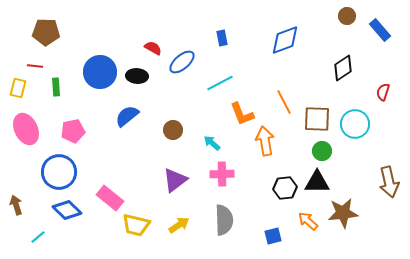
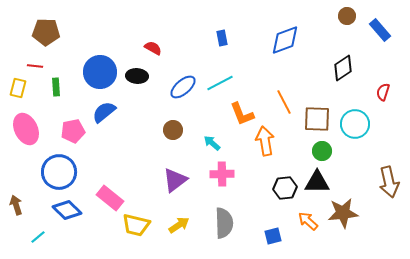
blue ellipse at (182, 62): moved 1 px right, 25 px down
blue semicircle at (127, 116): moved 23 px left, 4 px up
gray semicircle at (224, 220): moved 3 px down
